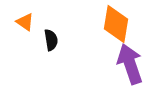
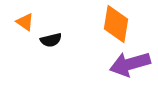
black semicircle: rotated 85 degrees clockwise
purple arrow: rotated 87 degrees counterclockwise
